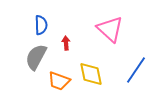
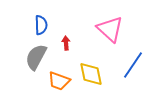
blue line: moved 3 px left, 5 px up
